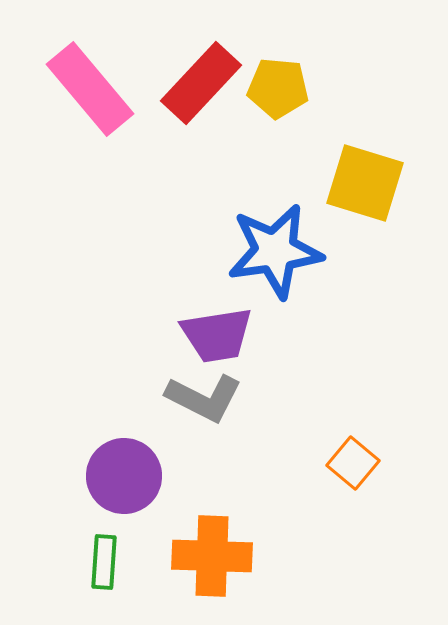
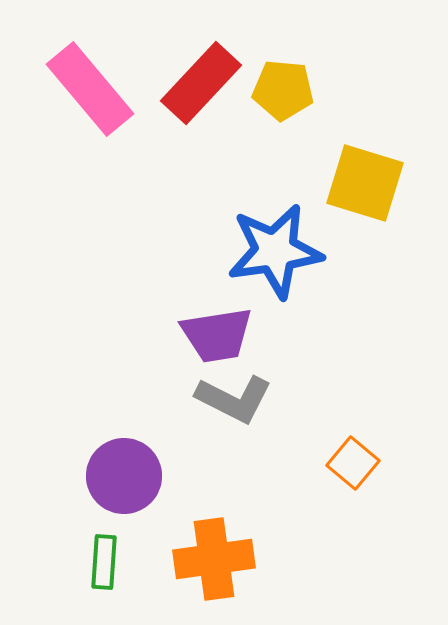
yellow pentagon: moved 5 px right, 2 px down
gray L-shape: moved 30 px right, 1 px down
orange cross: moved 2 px right, 3 px down; rotated 10 degrees counterclockwise
